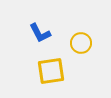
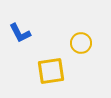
blue L-shape: moved 20 px left
